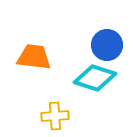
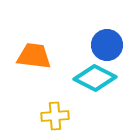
orange trapezoid: moved 1 px up
cyan diamond: rotated 9 degrees clockwise
